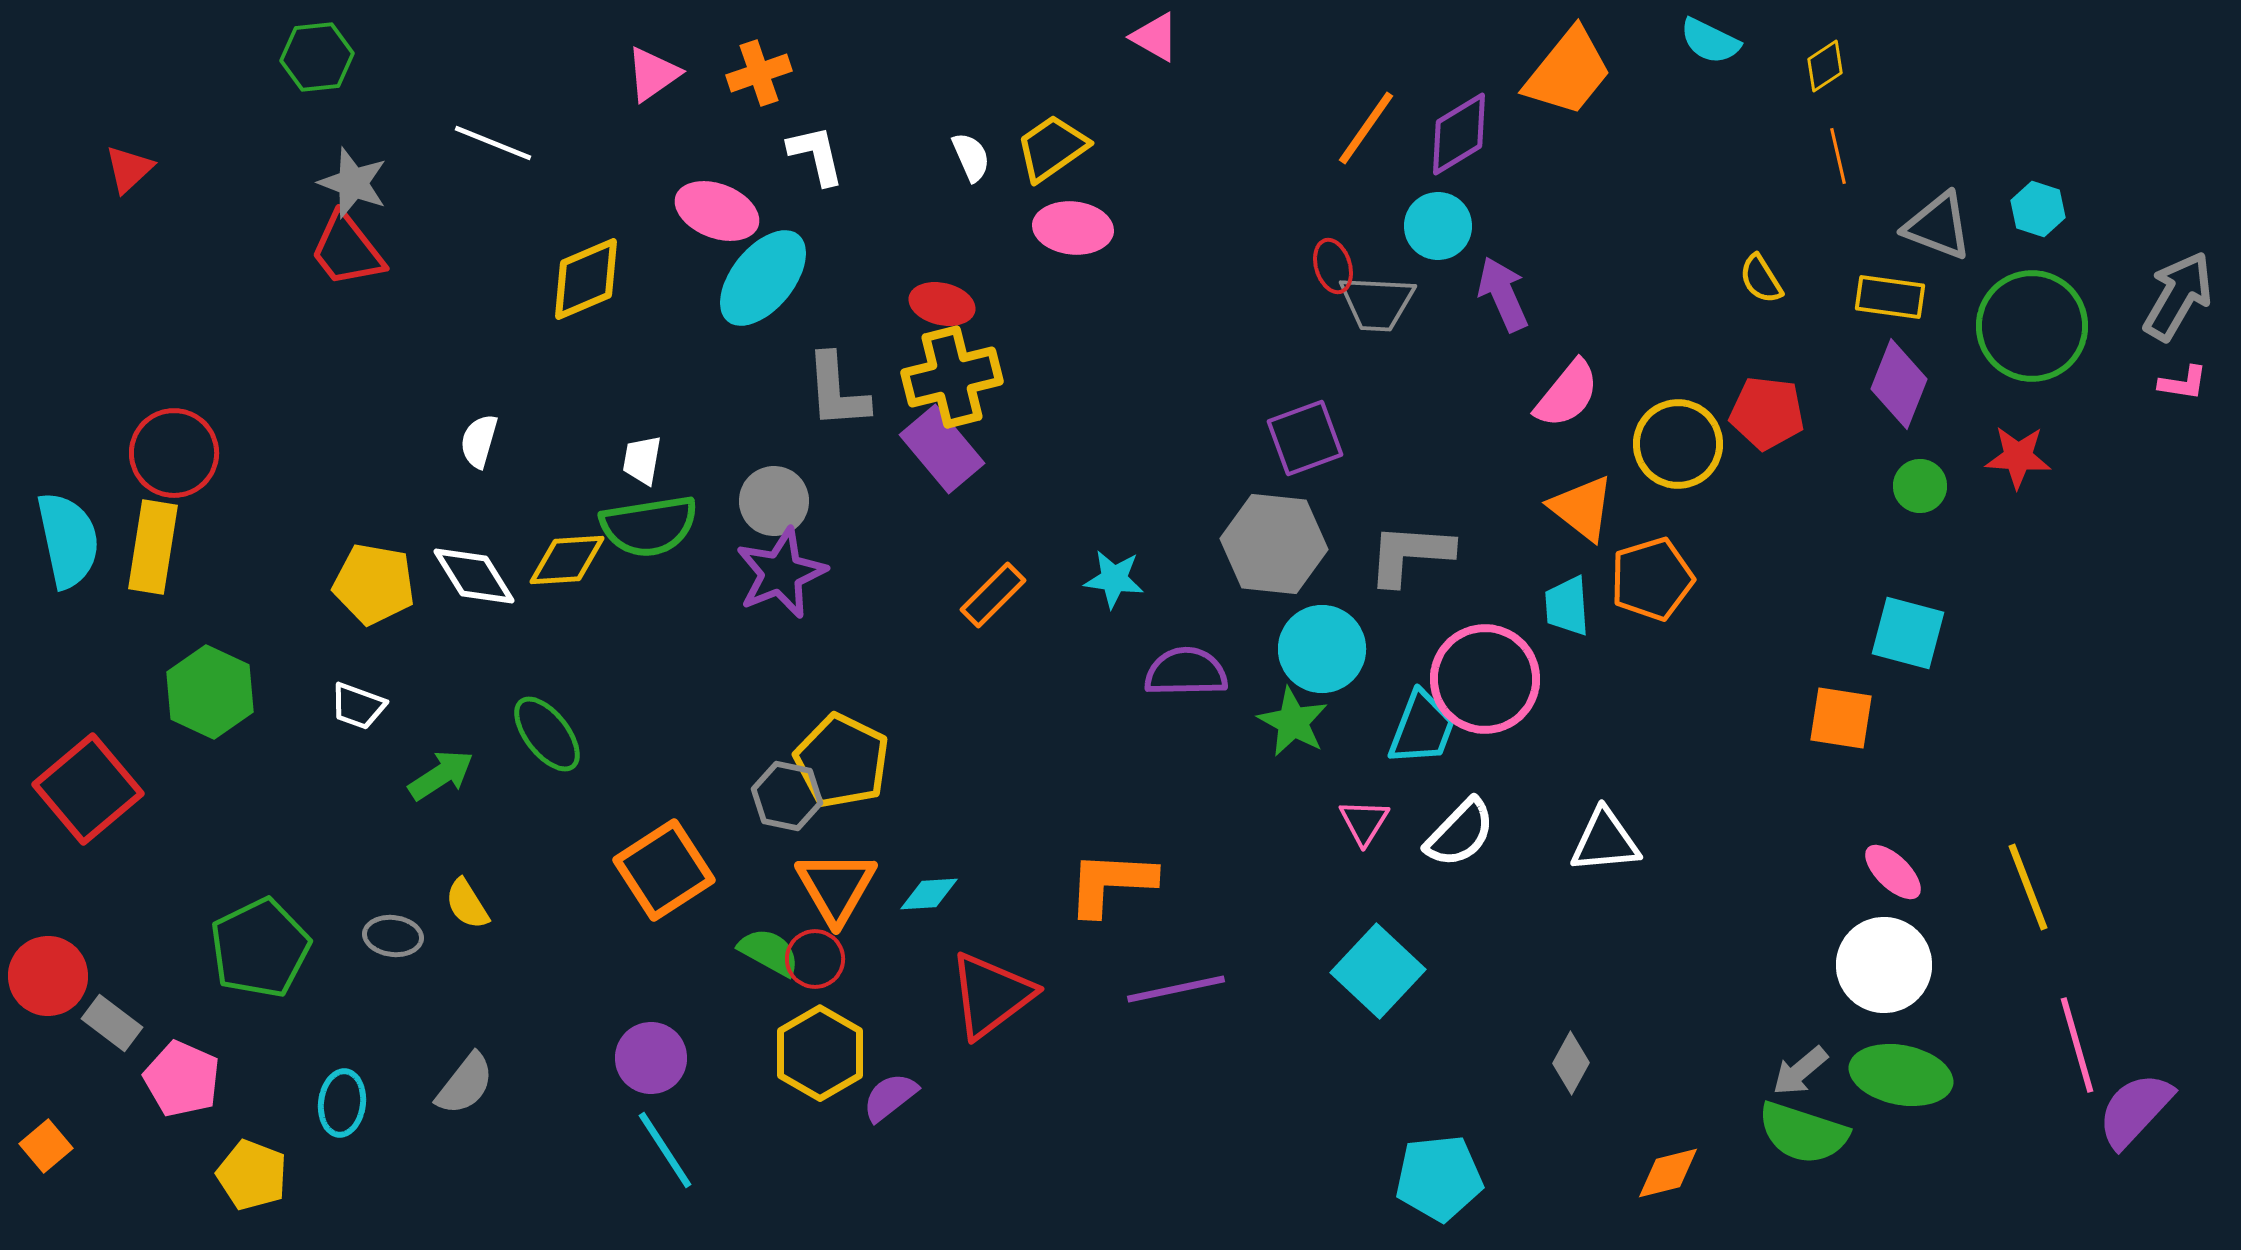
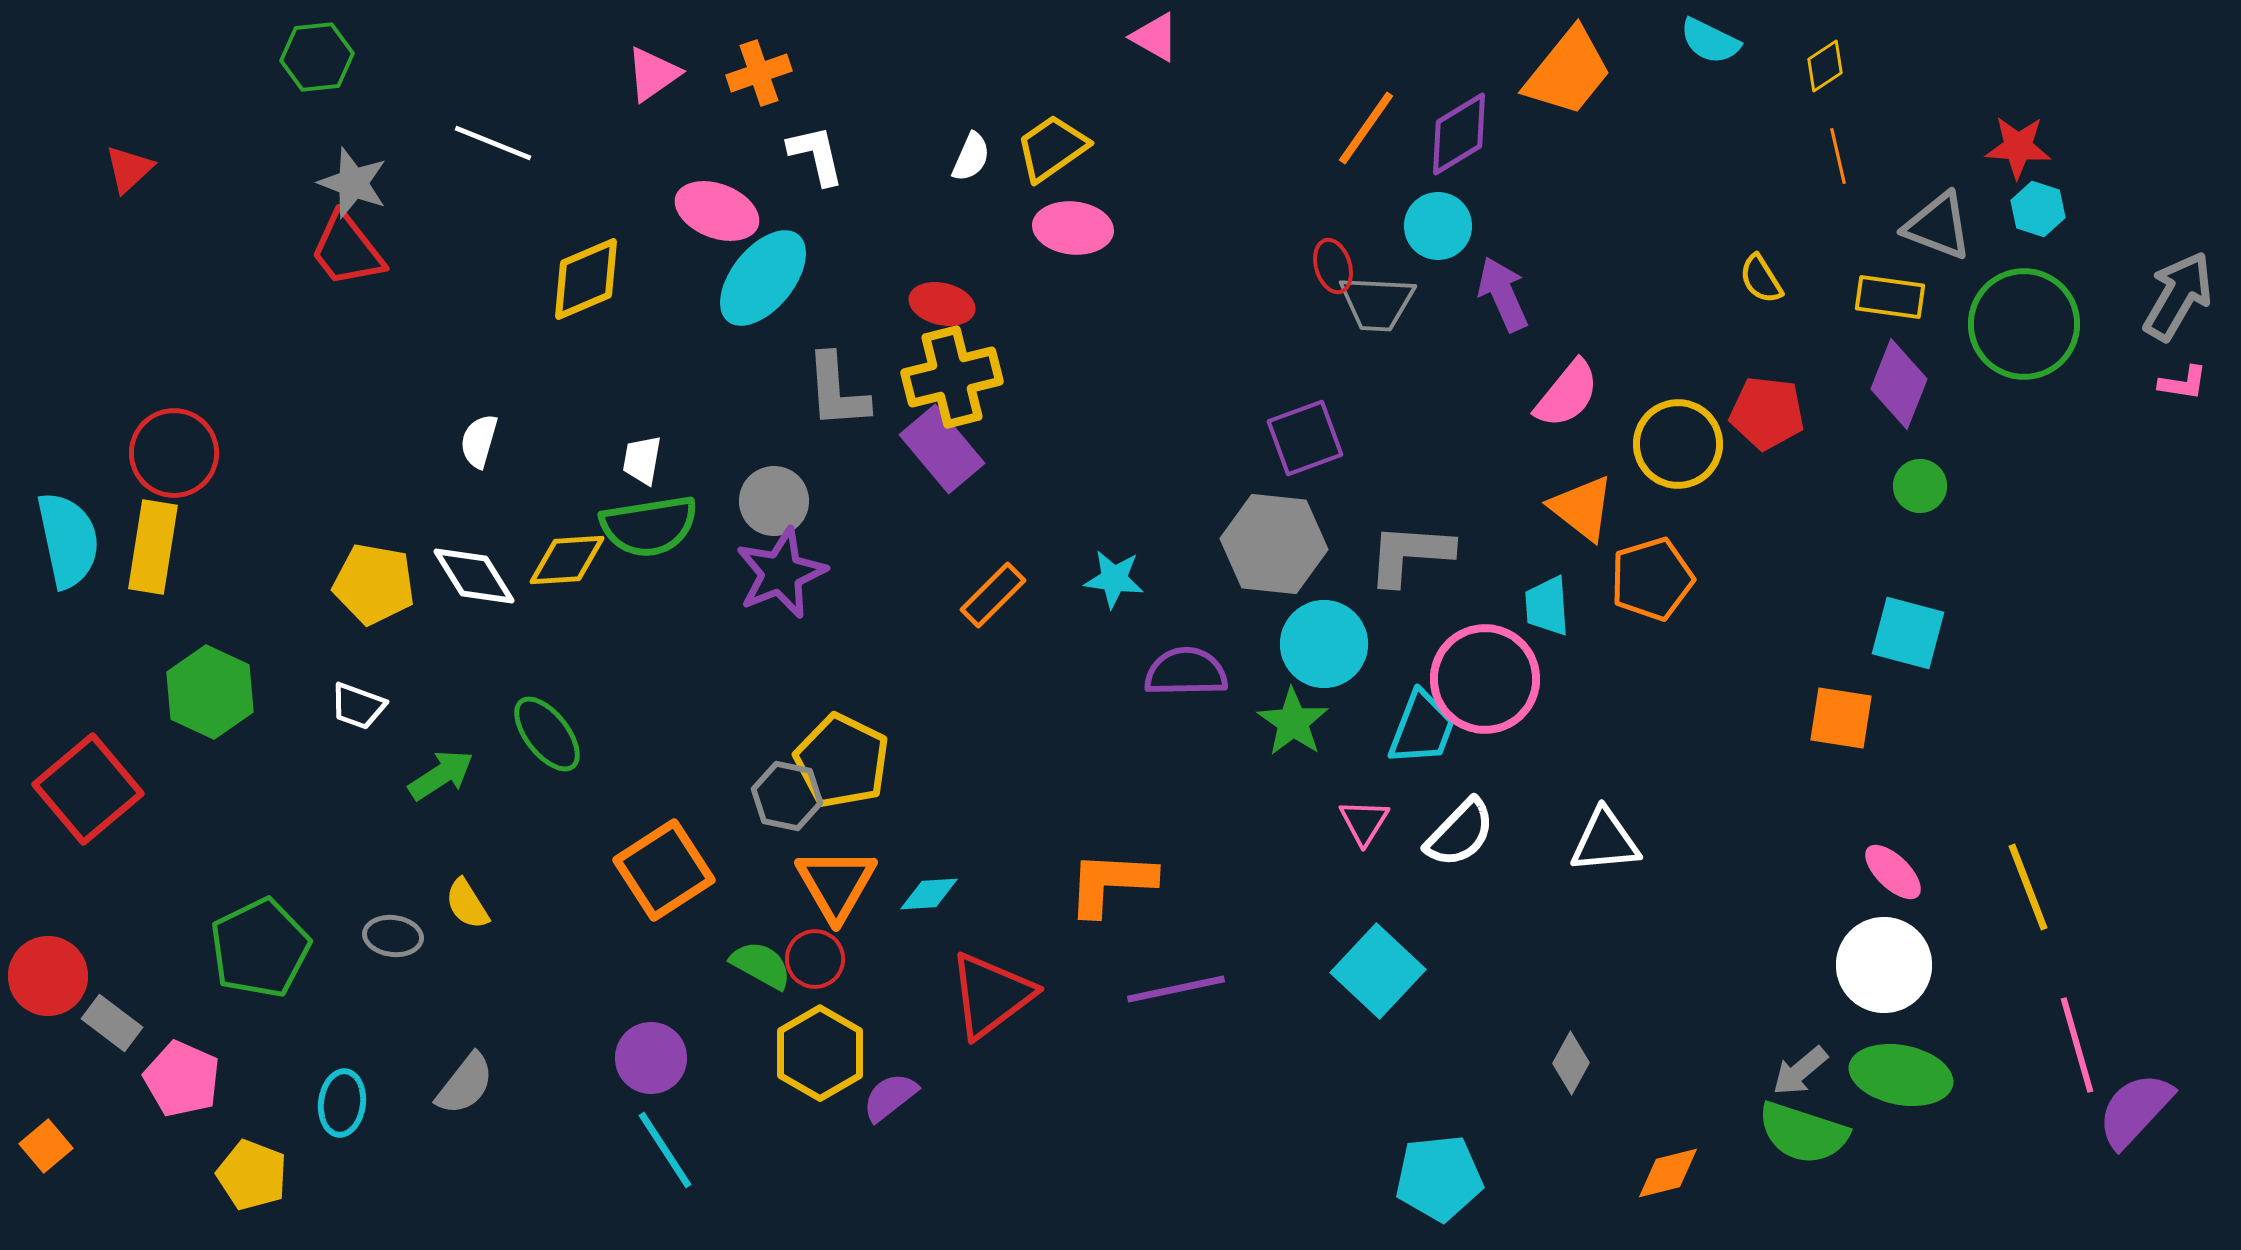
white semicircle at (971, 157): rotated 48 degrees clockwise
green circle at (2032, 326): moved 8 px left, 2 px up
red star at (2018, 457): moved 310 px up
cyan trapezoid at (1567, 606): moved 20 px left
cyan circle at (1322, 649): moved 2 px right, 5 px up
green star at (1293, 722): rotated 6 degrees clockwise
orange triangle at (836, 887): moved 3 px up
green semicircle at (769, 952): moved 8 px left, 13 px down
